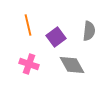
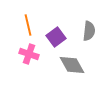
pink cross: moved 10 px up
